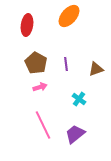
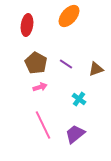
purple line: rotated 48 degrees counterclockwise
